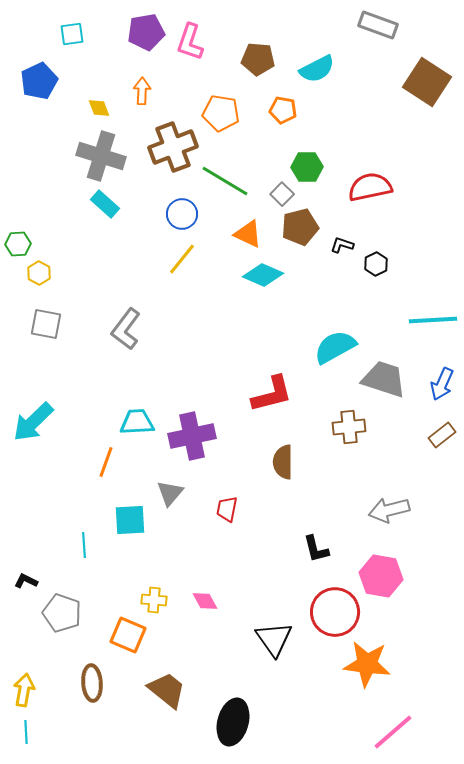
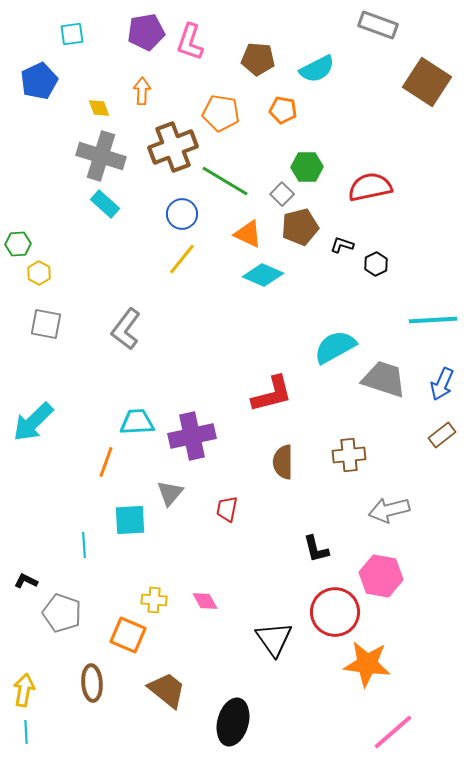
brown cross at (349, 427): moved 28 px down
